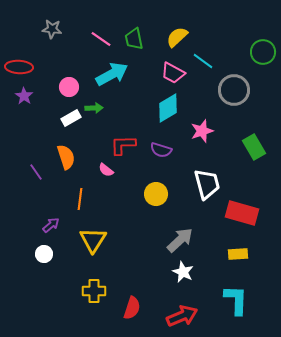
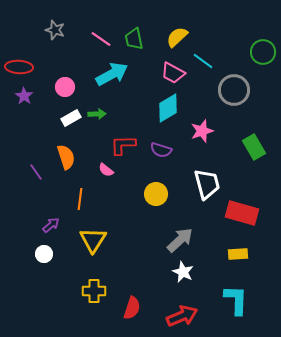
gray star: moved 3 px right, 1 px down; rotated 12 degrees clockwise
pink circle: moved 4 px left
green arrow: moved 3 px right, 6 px down
